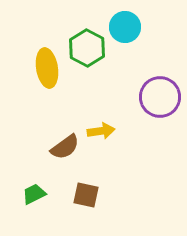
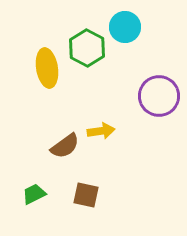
purple circle: moved 1 px left, 1 px up
brown semicircle: moved 1 px up
